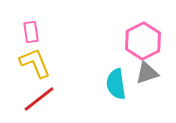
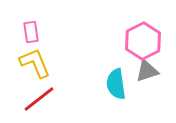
gray triangle: moved 2 px up
